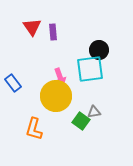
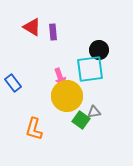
red triangle: rotated 24 degrees counterclockwise
yellow circle: moved 11 px right
green square: moved 1 px up
